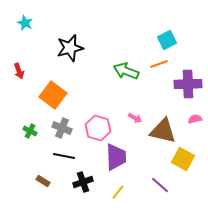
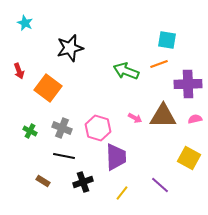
cyan square: rotated 36 degrees clockwise
orange square: moved 5 px left, 7 px up
brown triangle: moved 15 px up; rotated 12 degrees counterclockwise
yellow square: moved 6 px right, 1 px up
yellow line: moved 4 px right, 1 px down
